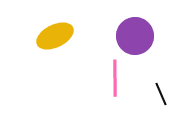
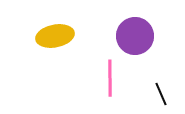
yellow ellipse: rotated 15 degrees clockwise
pink line: moved 5 px left
